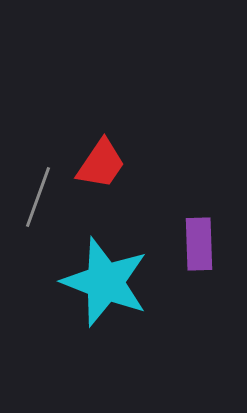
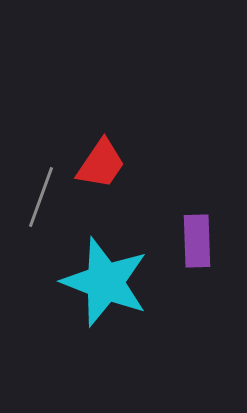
gray line: moved 3 px right
purple rectangle: moved 2 px left, 3 px up
